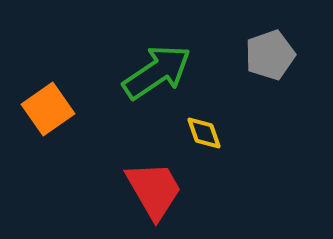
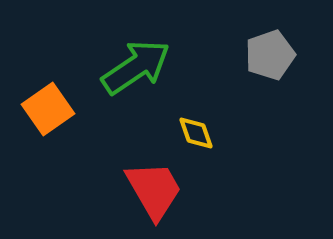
green arrow: moved 21 px left, 5 px up
yellow diamond: moved 8 px left
